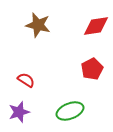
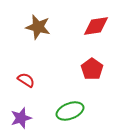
brown star: moved 2 px down
red pentagon: rotated 10 degrees counterclockwise
purple star: moved 2 px right, 6 px down
